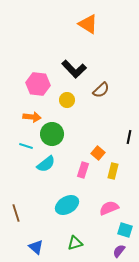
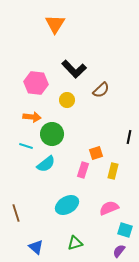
orange triangle: moved 33 px left; rotated 30 degrees clockwise
pink hexagon: moved 2 px left, 1 px up
orange square: moved 2 px left; rotated 32 degrees clockwise
